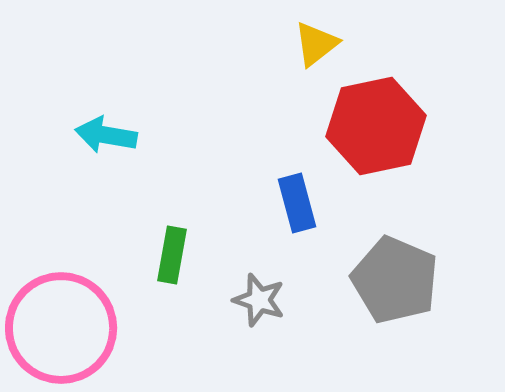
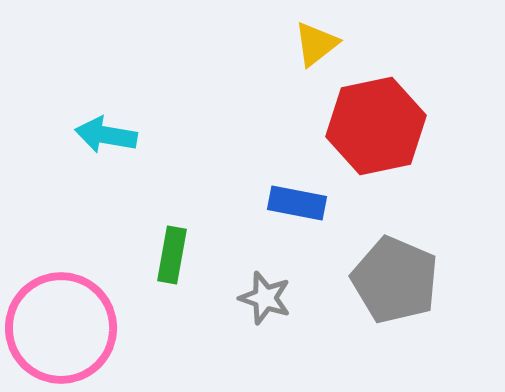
blue rectangle: rotated 64 degrees counterclockwise
gray star: moved 6 px right, 2 px up
